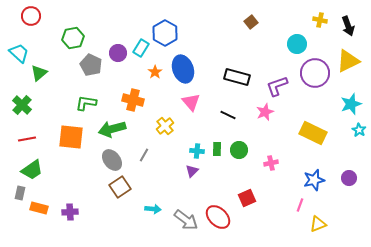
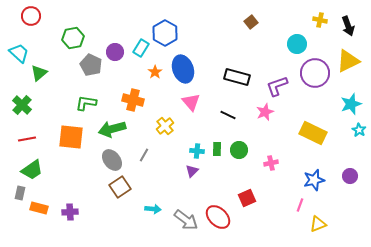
purple circle at (118, 53): moved 3 px left, 1 px up
purple circle at (349, 178): moved 1 px right, 2 px up
